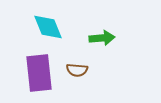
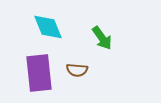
green arrow: rotated 60 degrees clockwise
